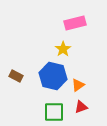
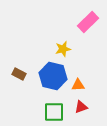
pink rectangle: moved 13 px right, 1 px up; rotated 30 degrees counterclockwise
yellow star: rotated 21 degrees clockwise
brown rectangle: moved 3 px right, 2 px up
orange triangle: rotated 32 degrees clockwise
